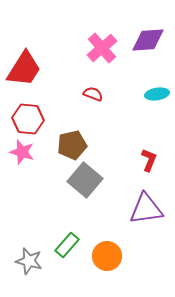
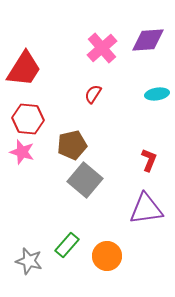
red semicircle: rotated 78 degrees counterclockwise
